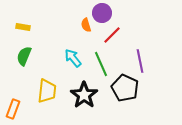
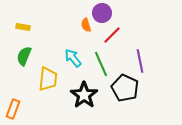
yellow trapezoid: moved 1 px right, 12 px up
